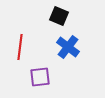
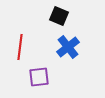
blue cross: rotated 15 degrees clockwise
purple square: moved 1 px left
